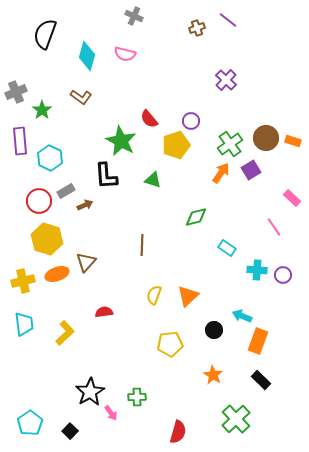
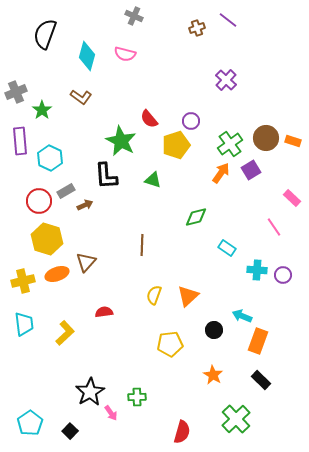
red semicircle at (178, 432): moved 4 px right
